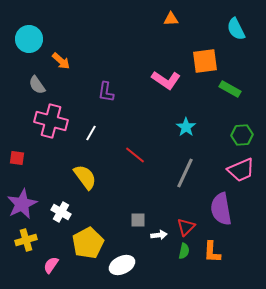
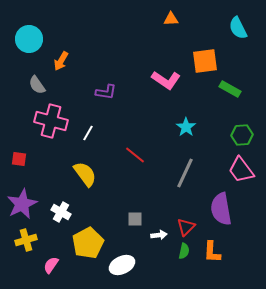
cyan semicircle: moved 2 px right, 1 px up
orange arrow: rotated 78 degrees clockwise
purple L-shape: rotated 90 degrees counterclockwise
white line: moved 3 px left
red square: moved 2 px right, 1 px down
pink trapezoid: rotated 76 degrees clockwise
yellow semicircle: moved 3 px up
gray square: moved 3 px left, 1 px up
